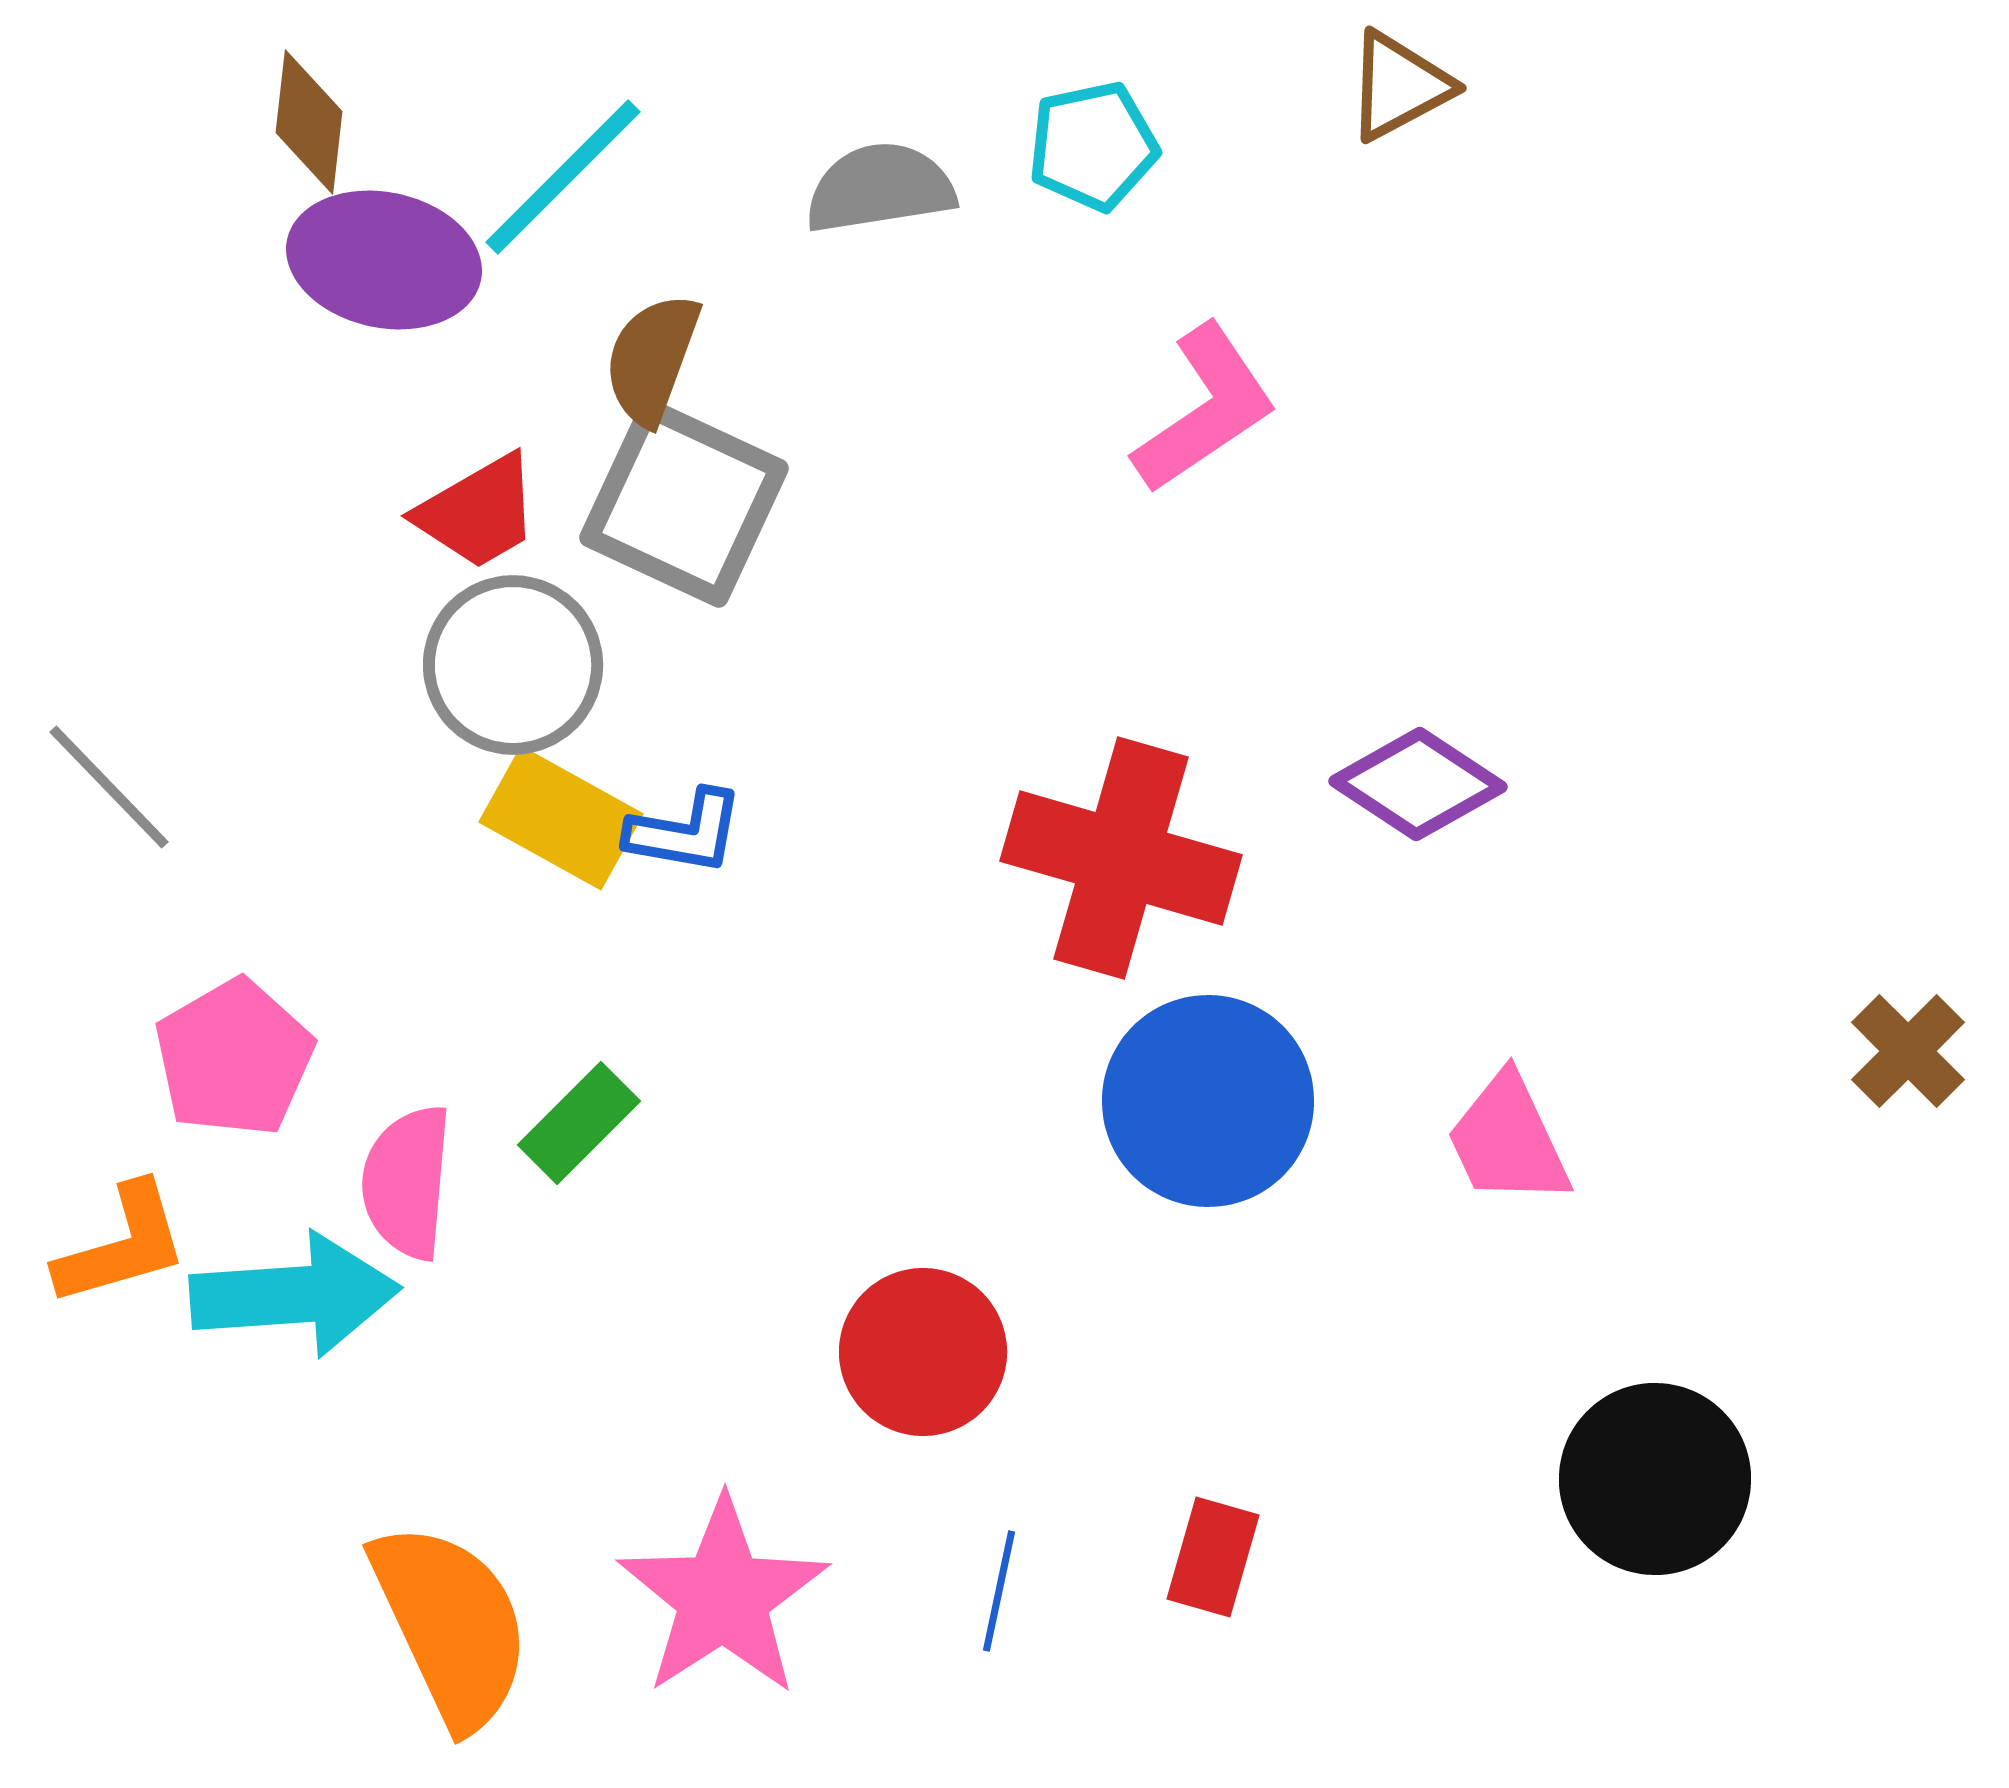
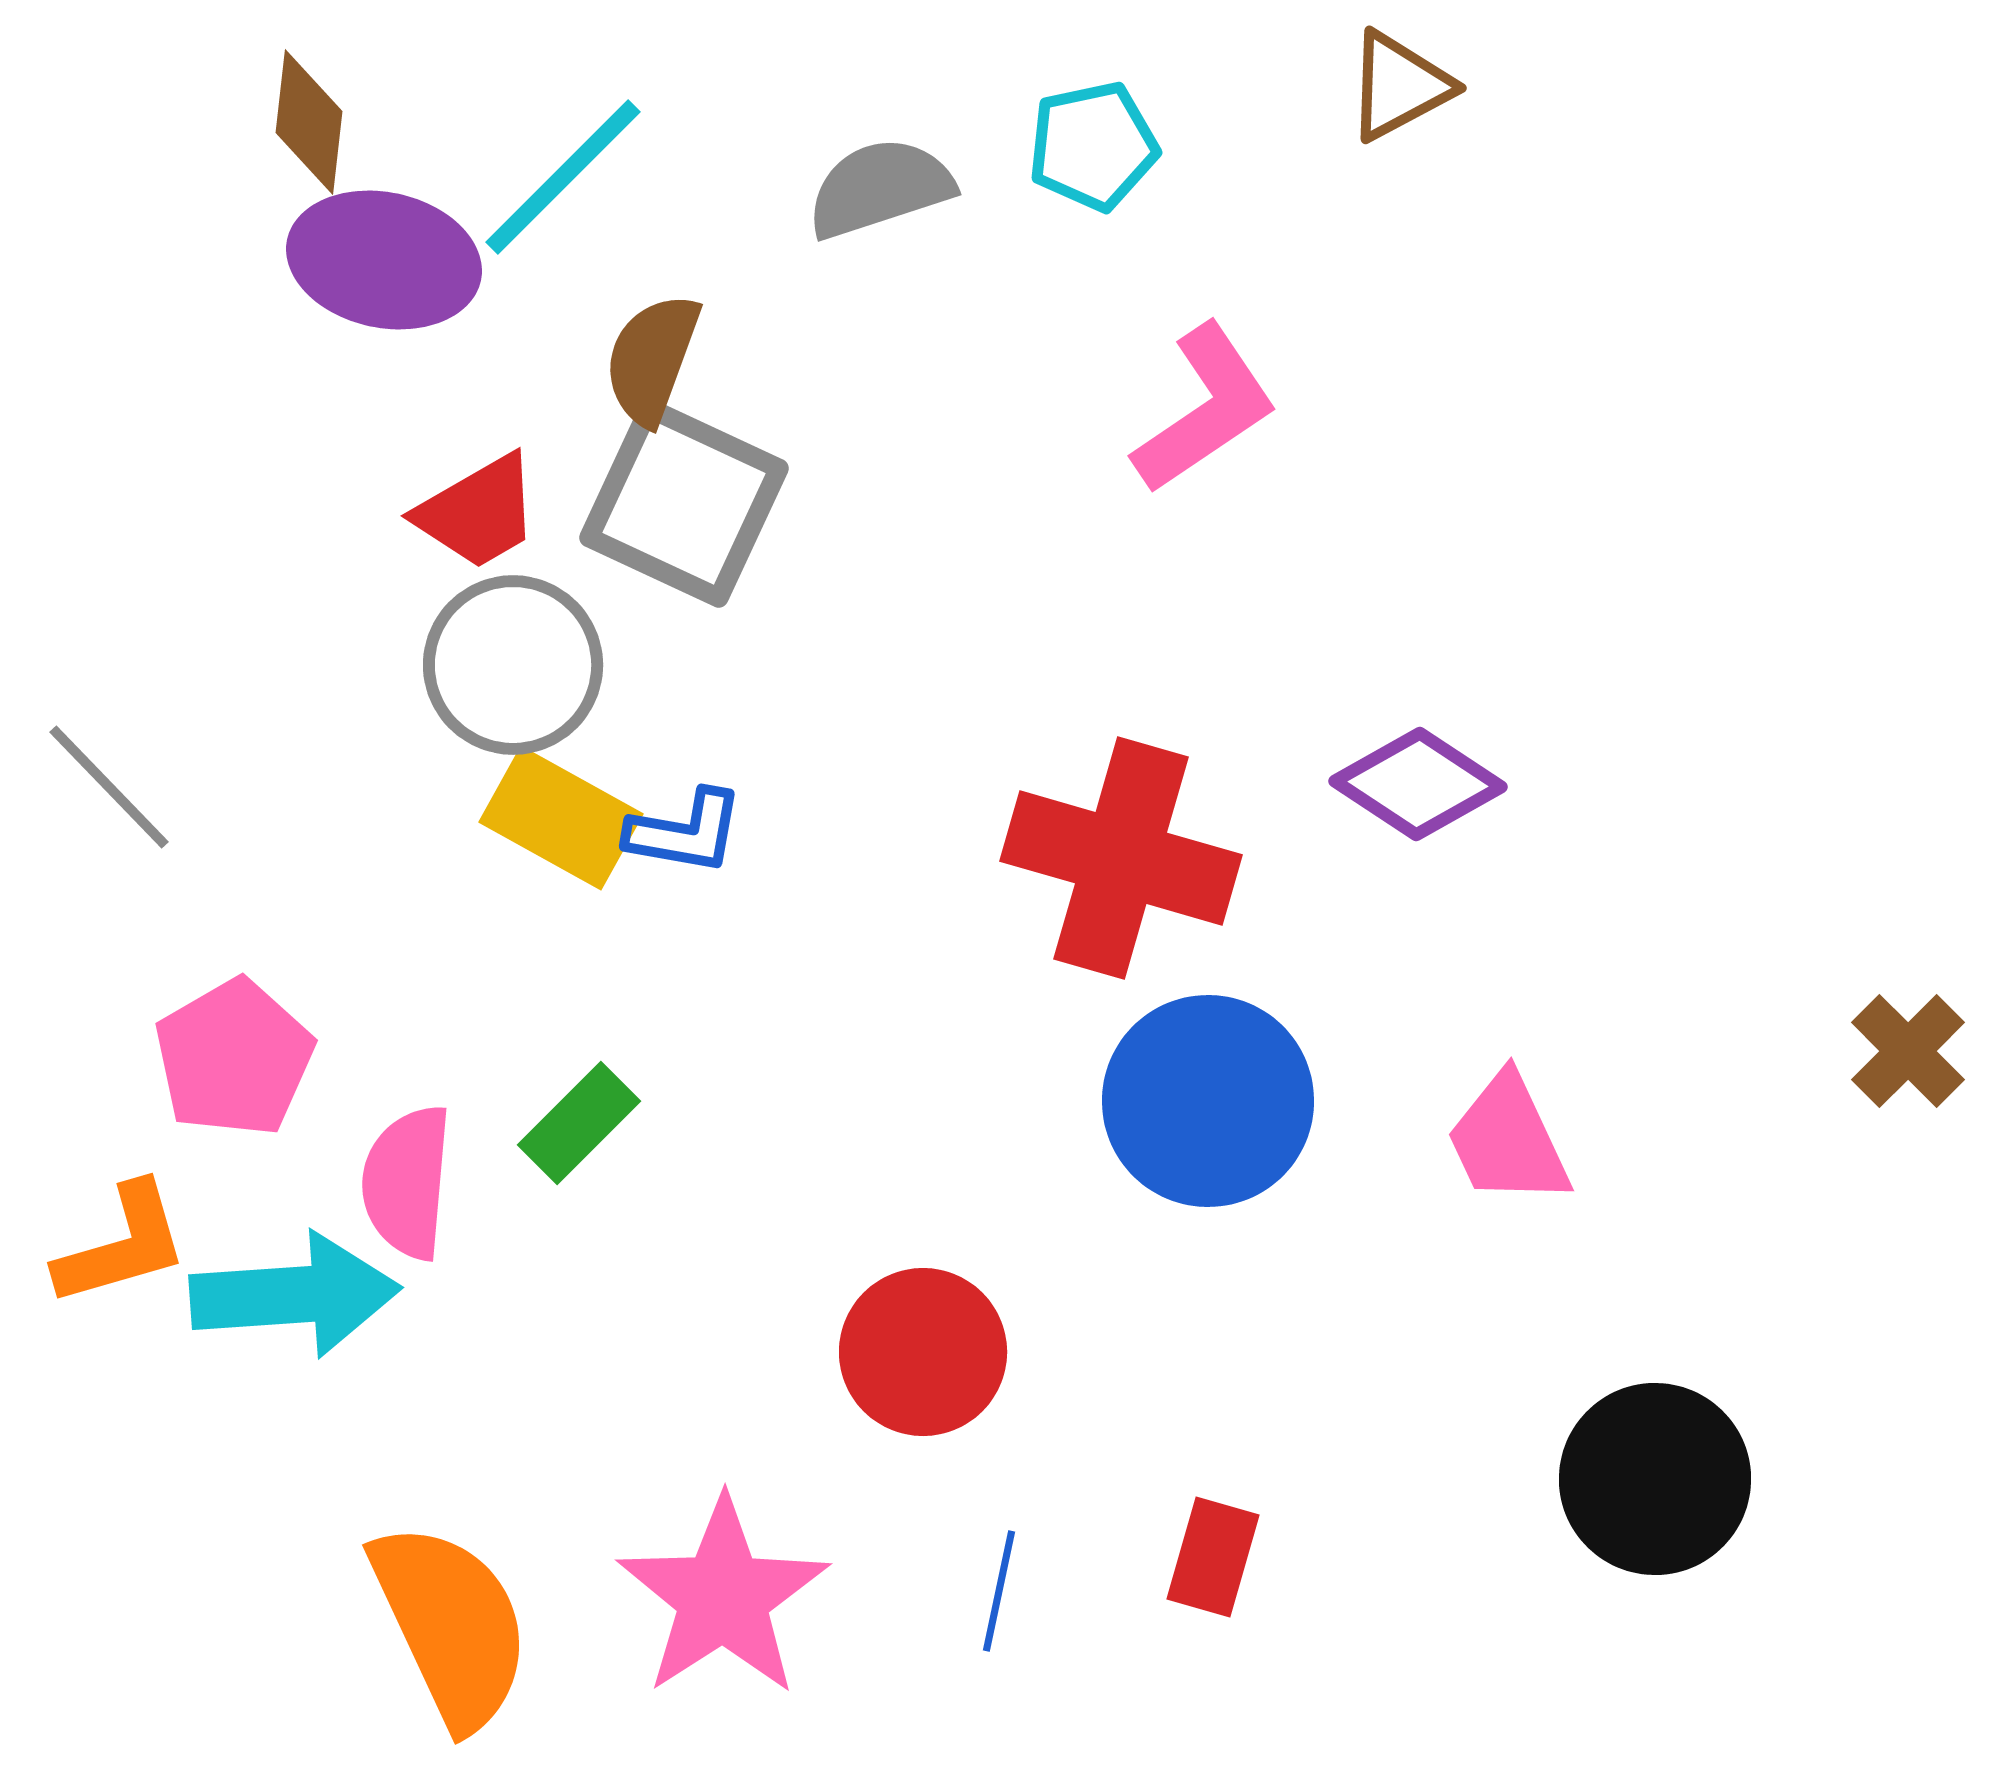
gray semicircle: rotated 9 degrees counterclockwise
